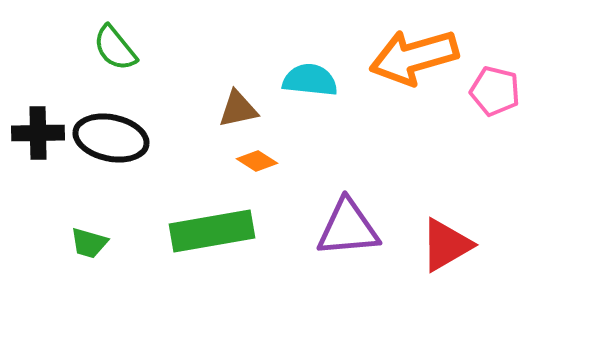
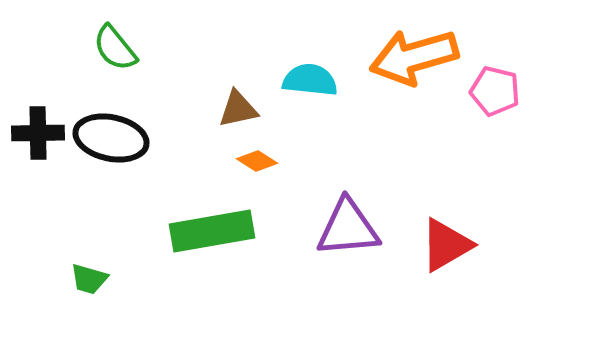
green trapezoid: moved 36 px down
